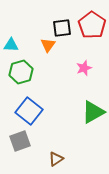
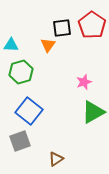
pink star: moved 14 px down
